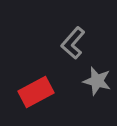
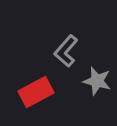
gray L-shape: moved 7 px left, 8 px down
